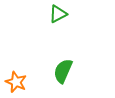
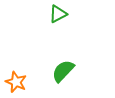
green semicircle: rotated 20 degrees clockwise
